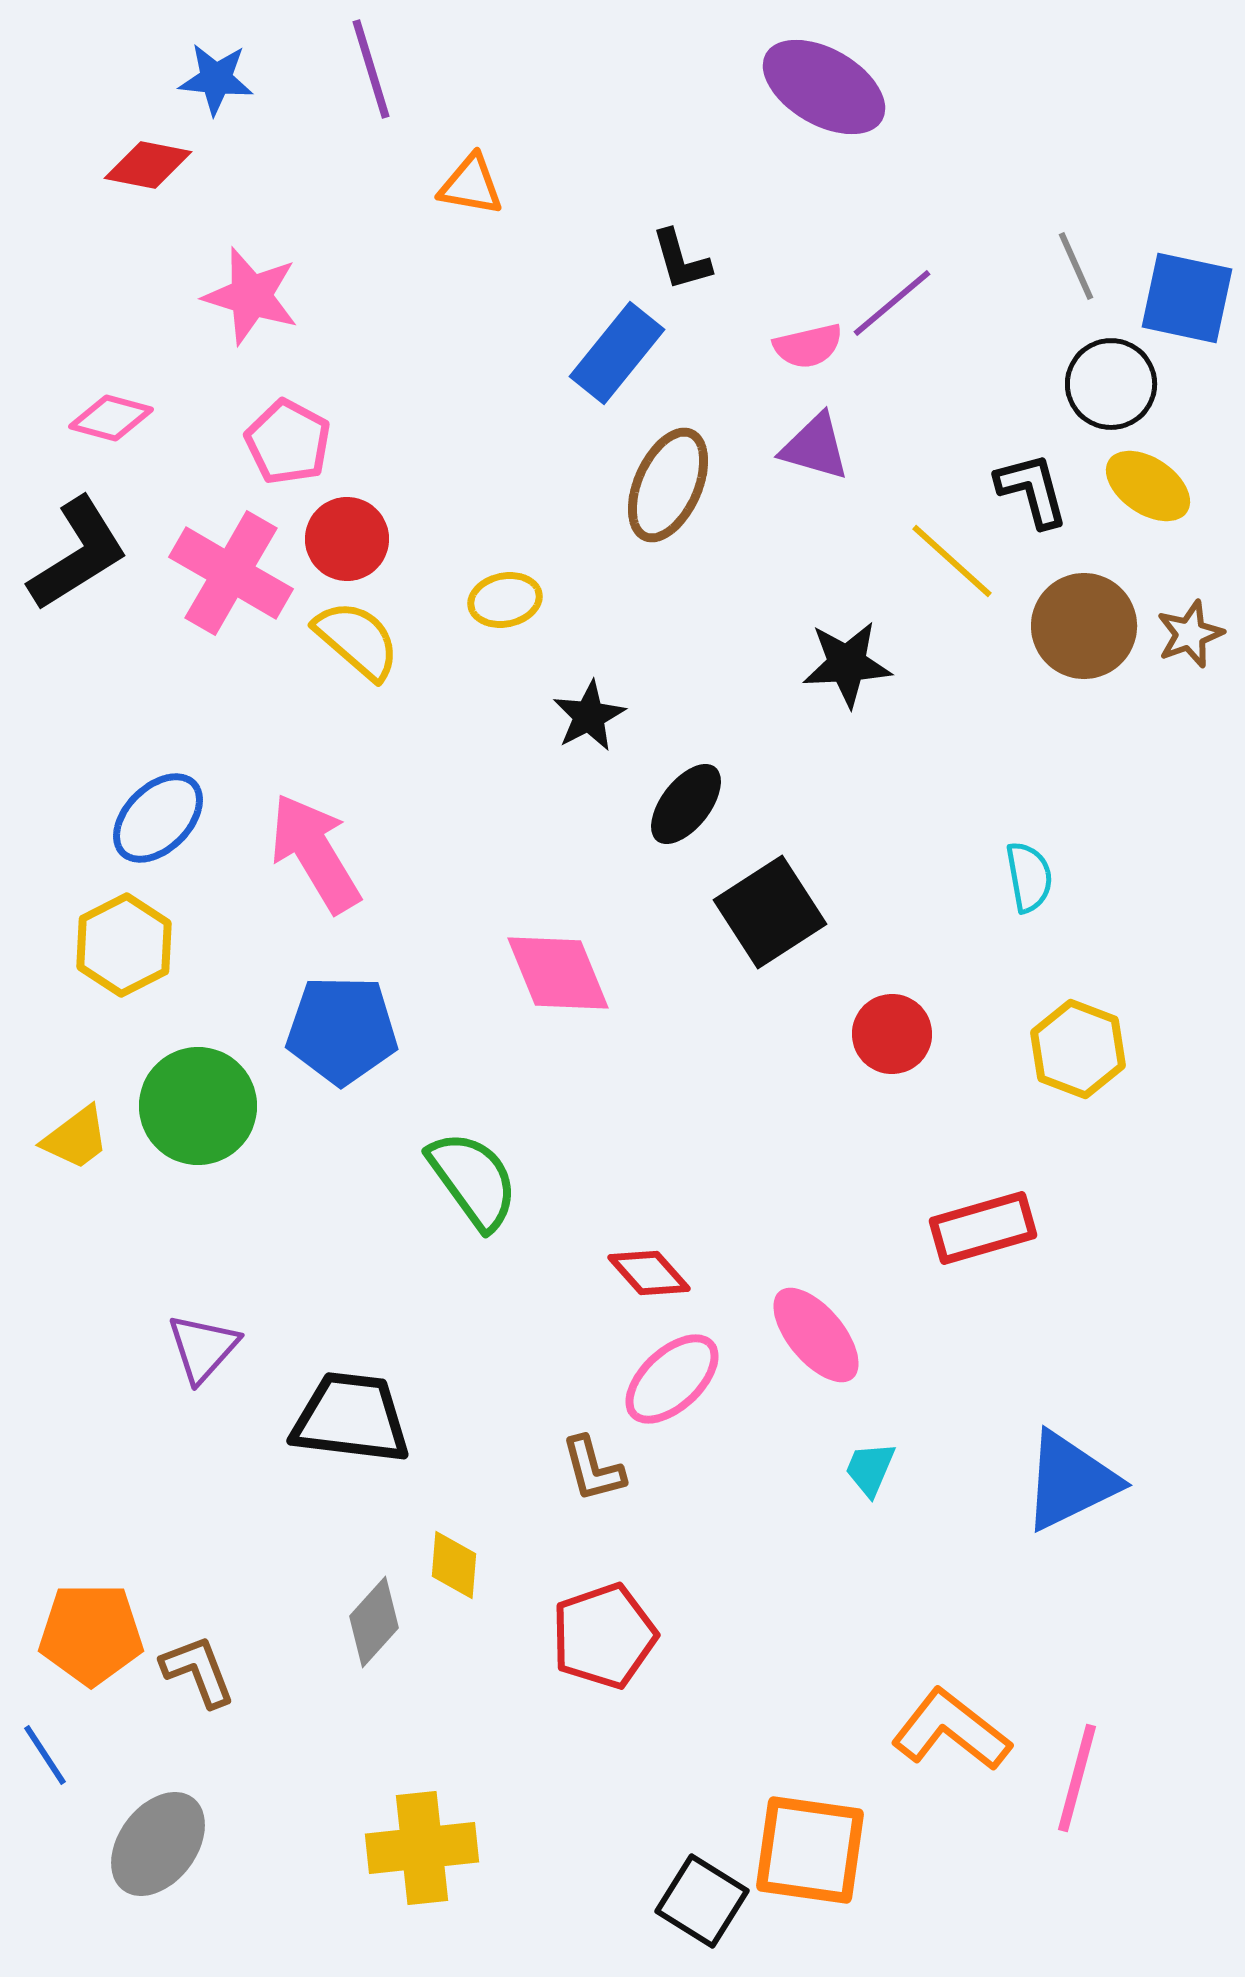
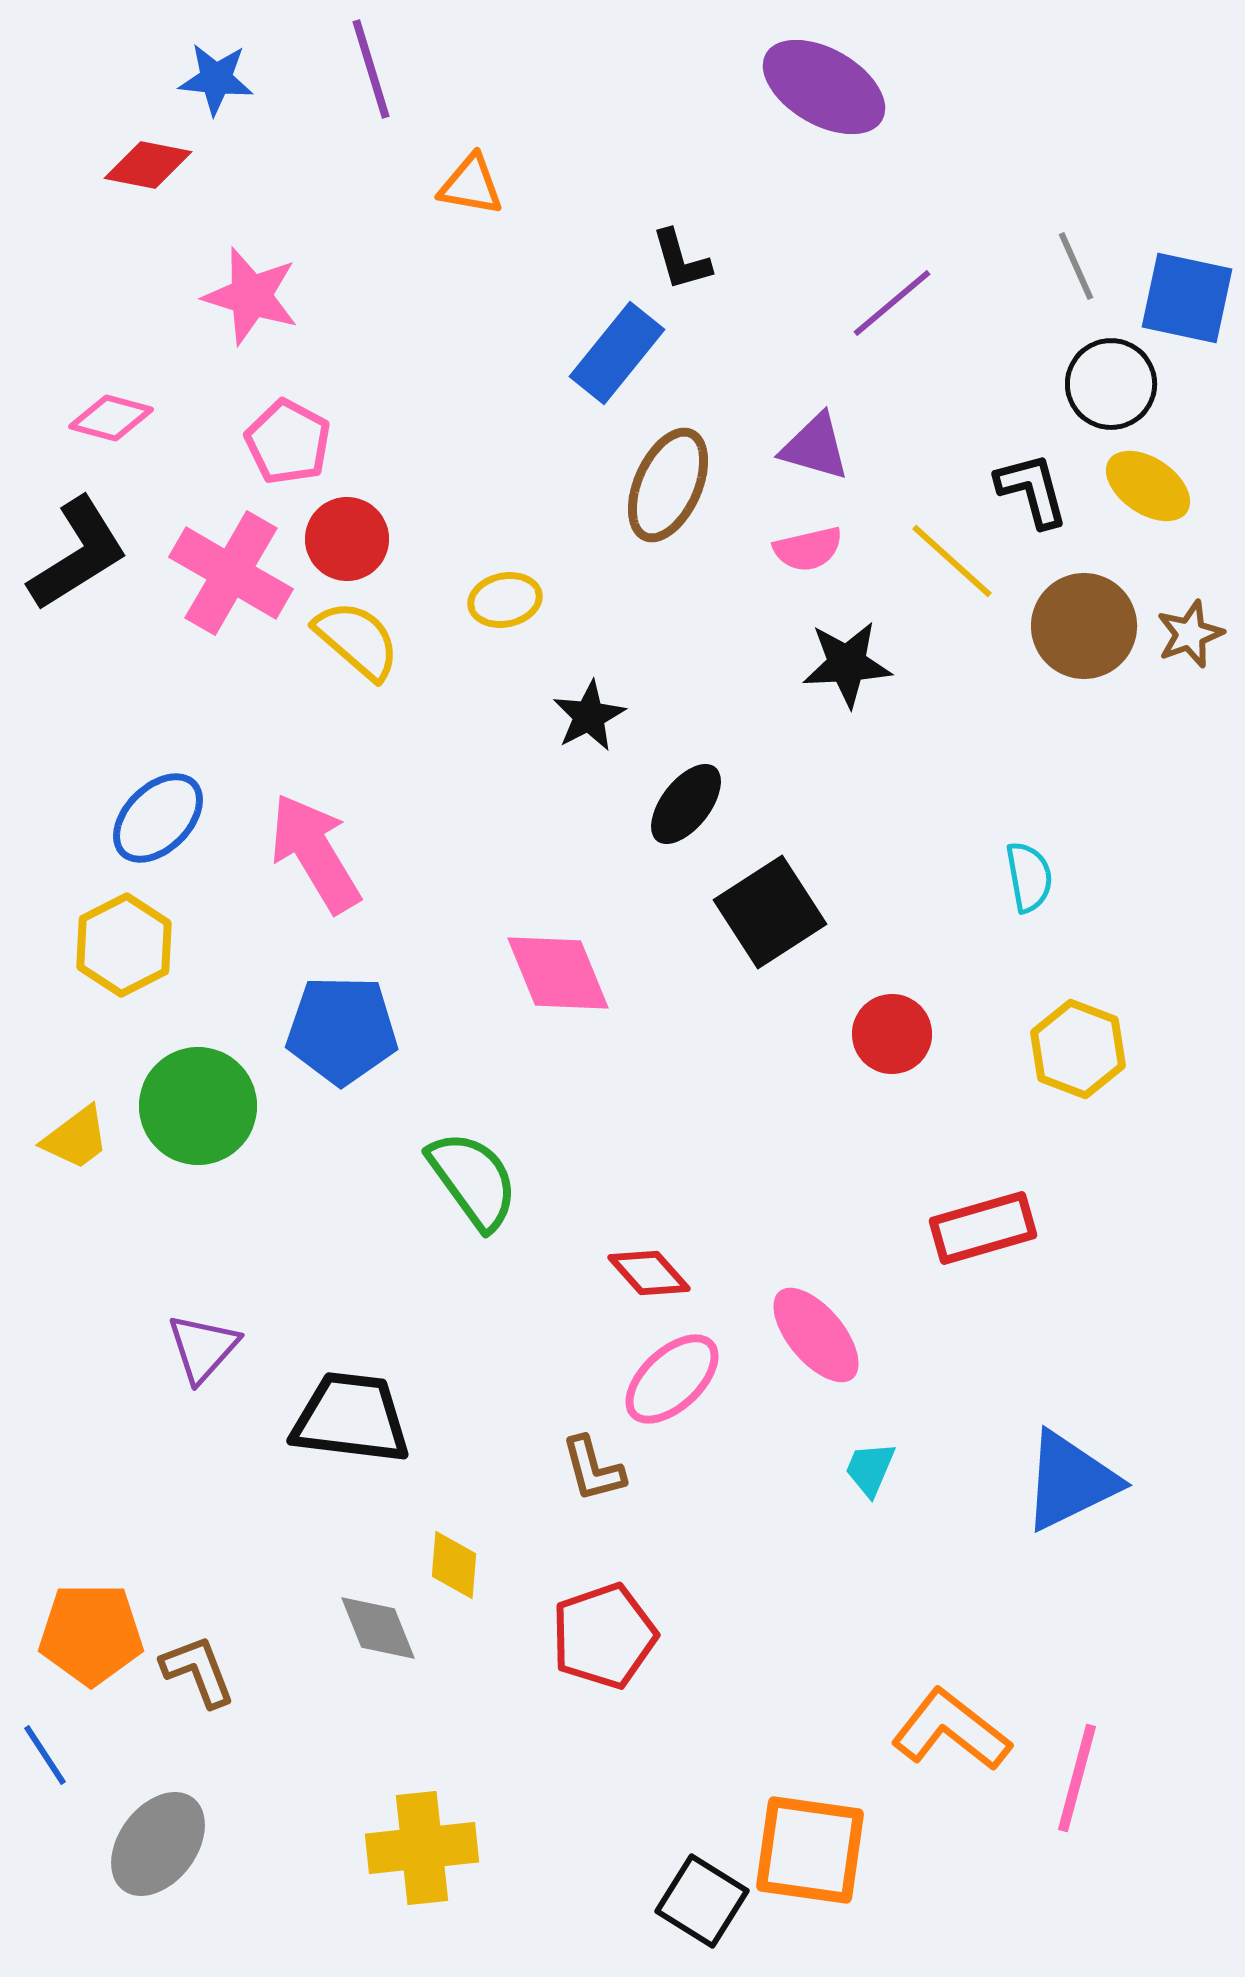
pink semicircle at (808, 346): moved 203 px down
gray diamond at (374, 1622): moved 4 px right, 6 px down; rotated 64 degrees counterclockwise
